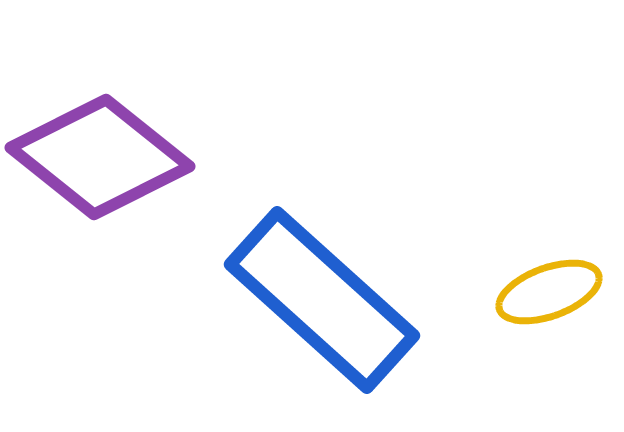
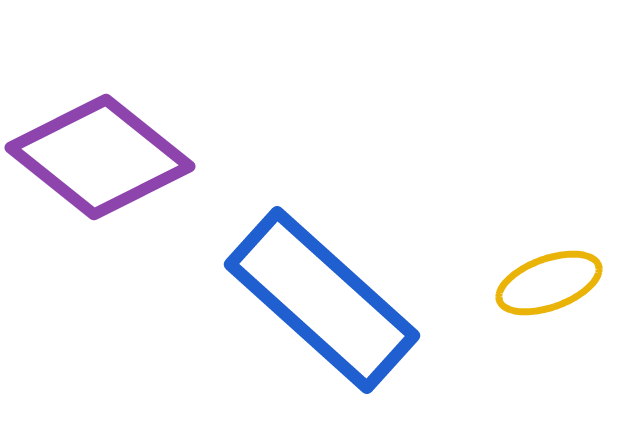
yellow ellipse: moved 9 px up
